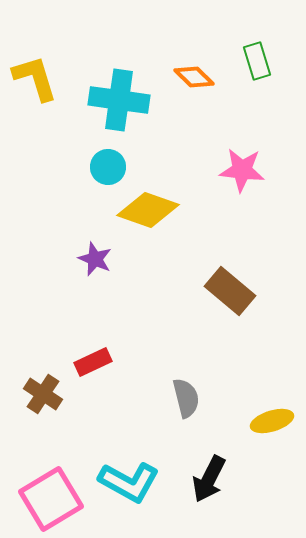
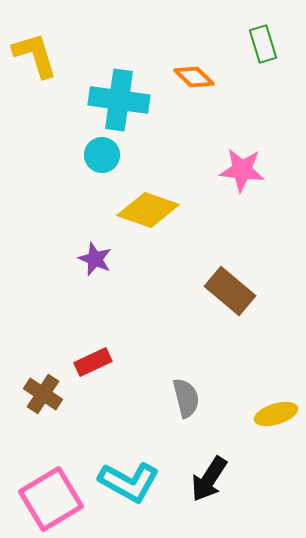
green rectangle: moved 6 px right, 17 px up
yellow L-shape: moved 23 px up
cyan circle: moved 6 px left, 12 px up
yellow ellipse: moved 4 px right, 7 px up
black arrow: rotated 6 degrees clockwise
